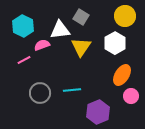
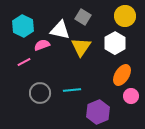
gray square: moved 2 px right
white triangle: rotated 20 degrees clockwise
pink line: moved 2 px down
